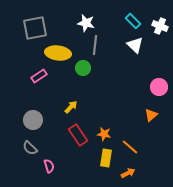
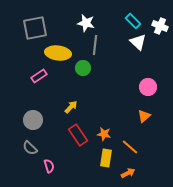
white triangle: moved 3 px right, 3 px up
pink circle: moved 11 px left
orange triangle: moved 7 px left, 1 px down
